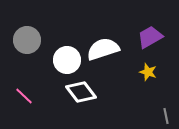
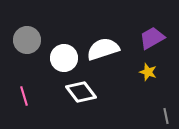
purple trapezoid: moved 2 px right, 1 px down
white circle: moved 3 px left, 2 px up
pink line: rotated 30 degrees clockwise
